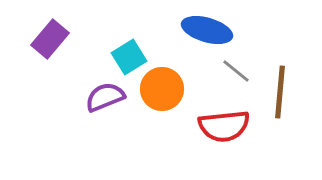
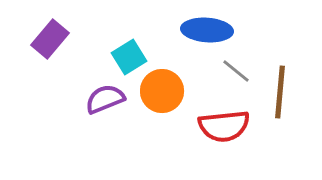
blue ellipse: rotated 12 degrees counterclockwise
orange circle: moved 2 px down
purple semicircle: moved 2 px down
